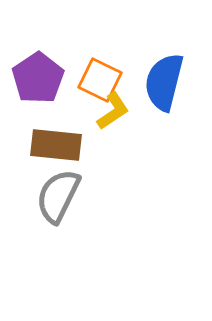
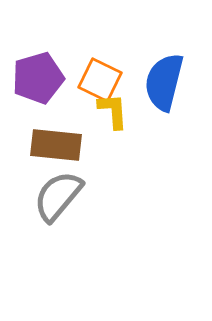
purple pentagon: rotated 18 degrees clockwise
yellow L-shape: rotated 60 degrees counterclockwise
gray semicircle: rotated 14 degrees clockwise
